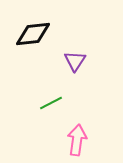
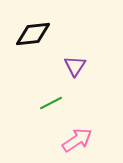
purple triangle: moved 5 px down
pink arrow: rotated 48 degrees clockwise
